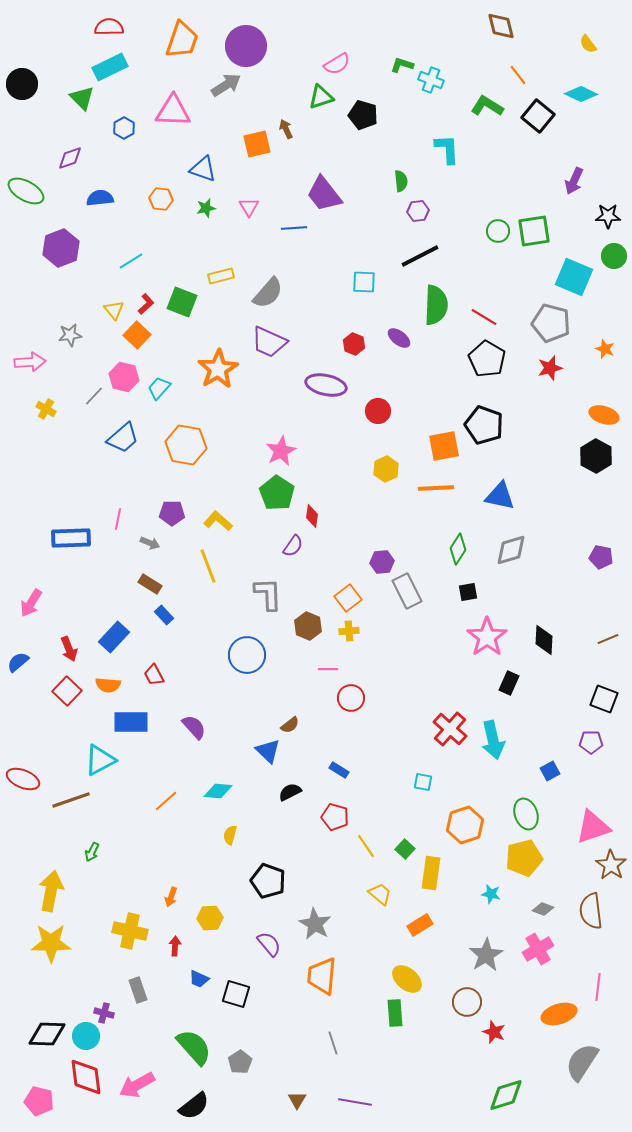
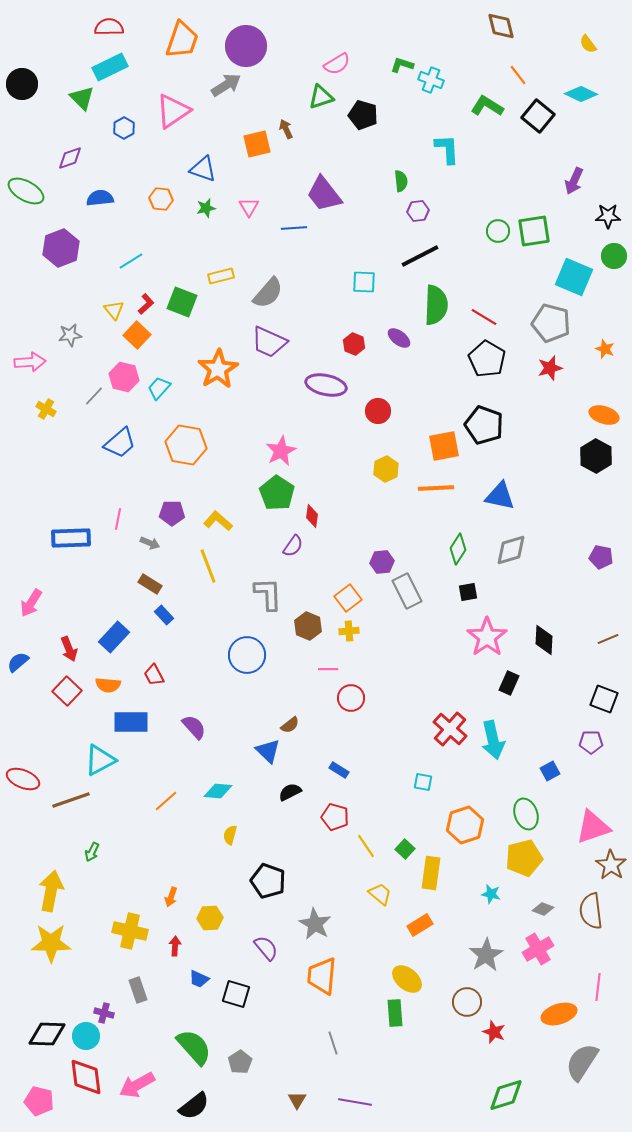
pink triangle at (173, 111): rotated 36 degrees counterclockwise
blue trapezoid at (123, 438): moved 3 px left, 5 px down
purple semicircle at (269, 944): moved 3 px left, 4 px down
